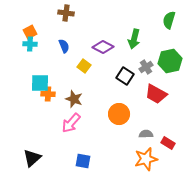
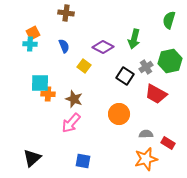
orange square: moved 3 px right, 1 px down
